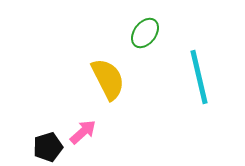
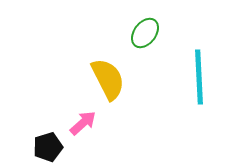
cyan line: rotated 10 degrees clockwise
pink arrow: moved 9 px up
